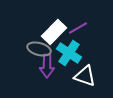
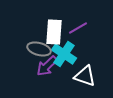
white rectangle: rotated 40 degrees counterclockwise
cyan cross: moved 5 px left, 1 px down
purple arrow: rotated 45 degrees clockwise
